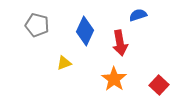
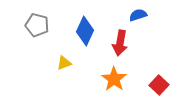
red arrow: rotated 20 degrees clockwise
